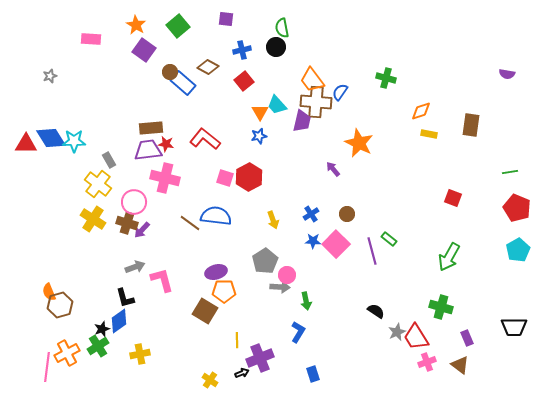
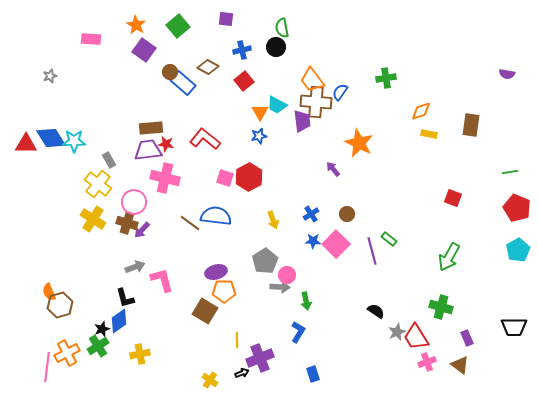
green cross at (386, 78): rotated 24 degrees counterclockwise
cyan trapezoid at (277, 105): rotated 20 degrees counterclockwise
purple trapezoid at (302, 121): rotated 20 degrees counterclockwise
